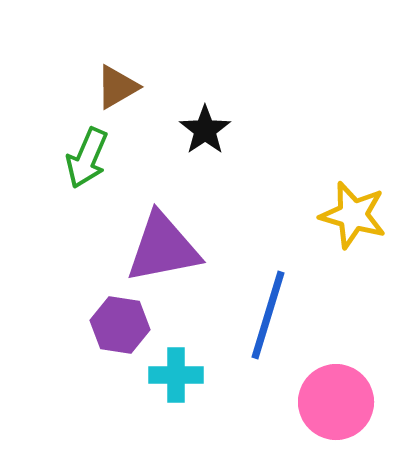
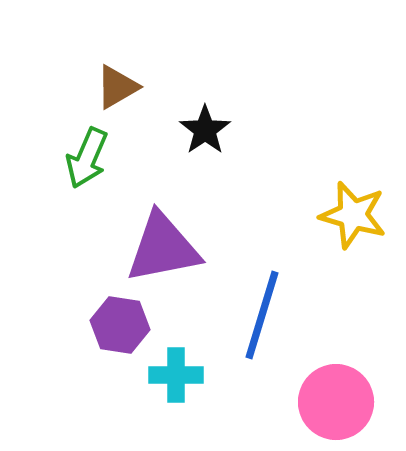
blue line: moved 6 px left
